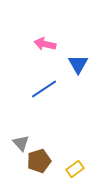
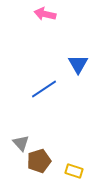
pink arrow: moved 30 px up
yellow rectangle: moved 1 px left, 2 px down; rotated 54 degrees clockwise
